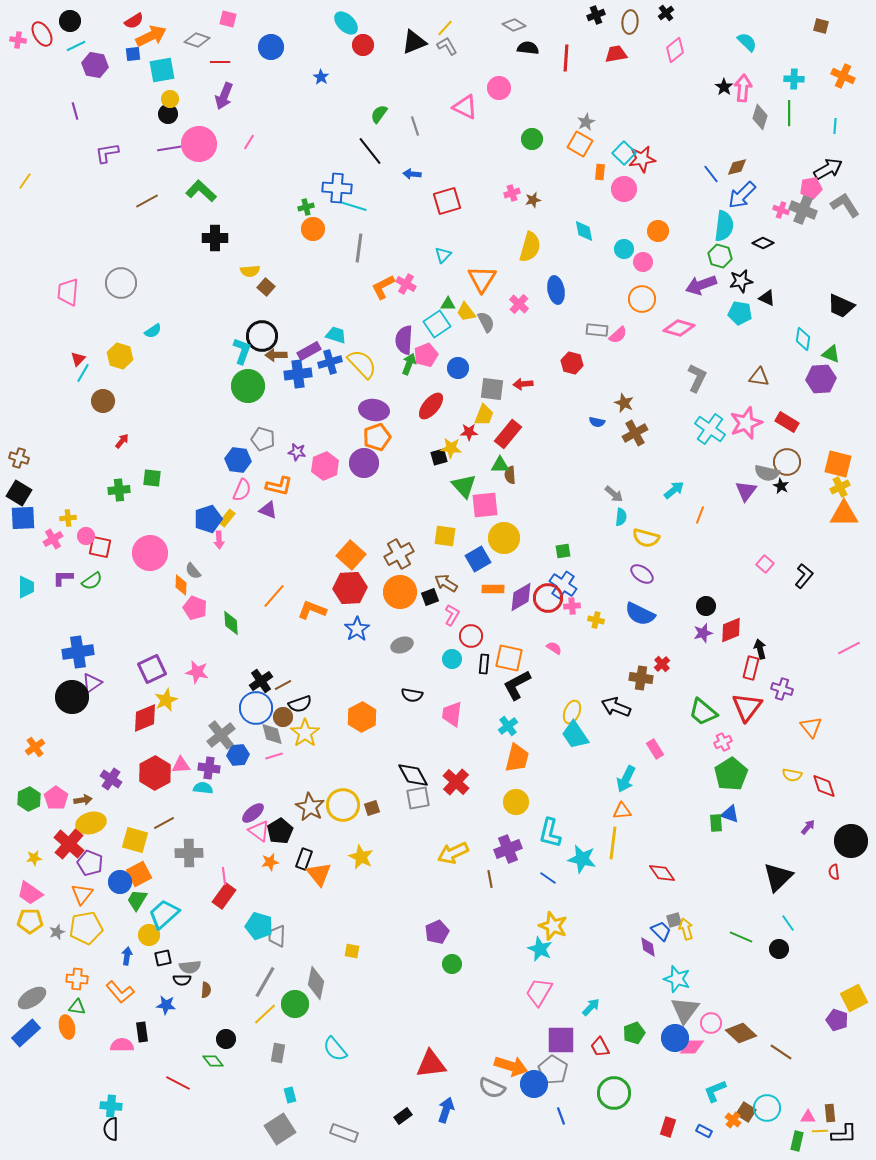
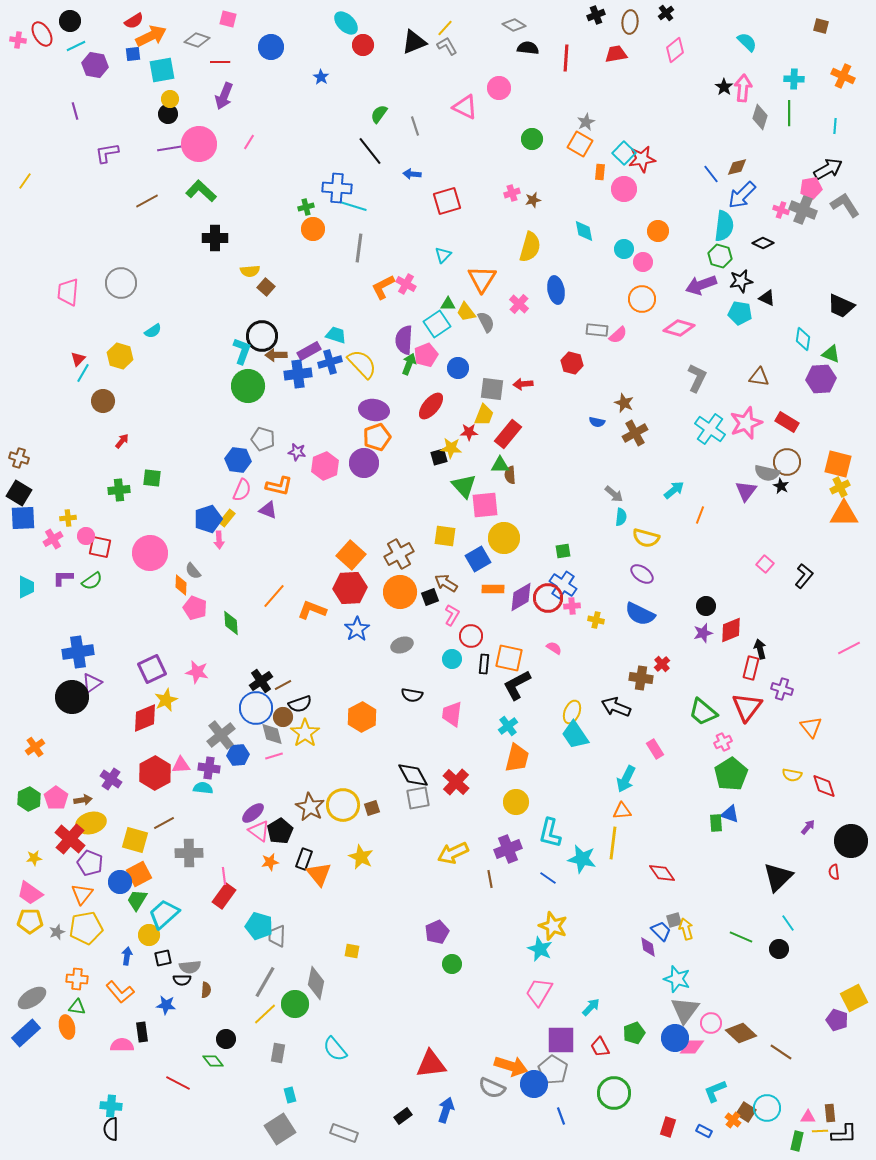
red cross at (69, 844): moved 1 px right, 5 px up
